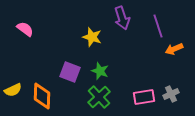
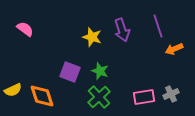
purple arrow: moved 12 px down
orange diamond: rotated 20 degrees counterclockwise
